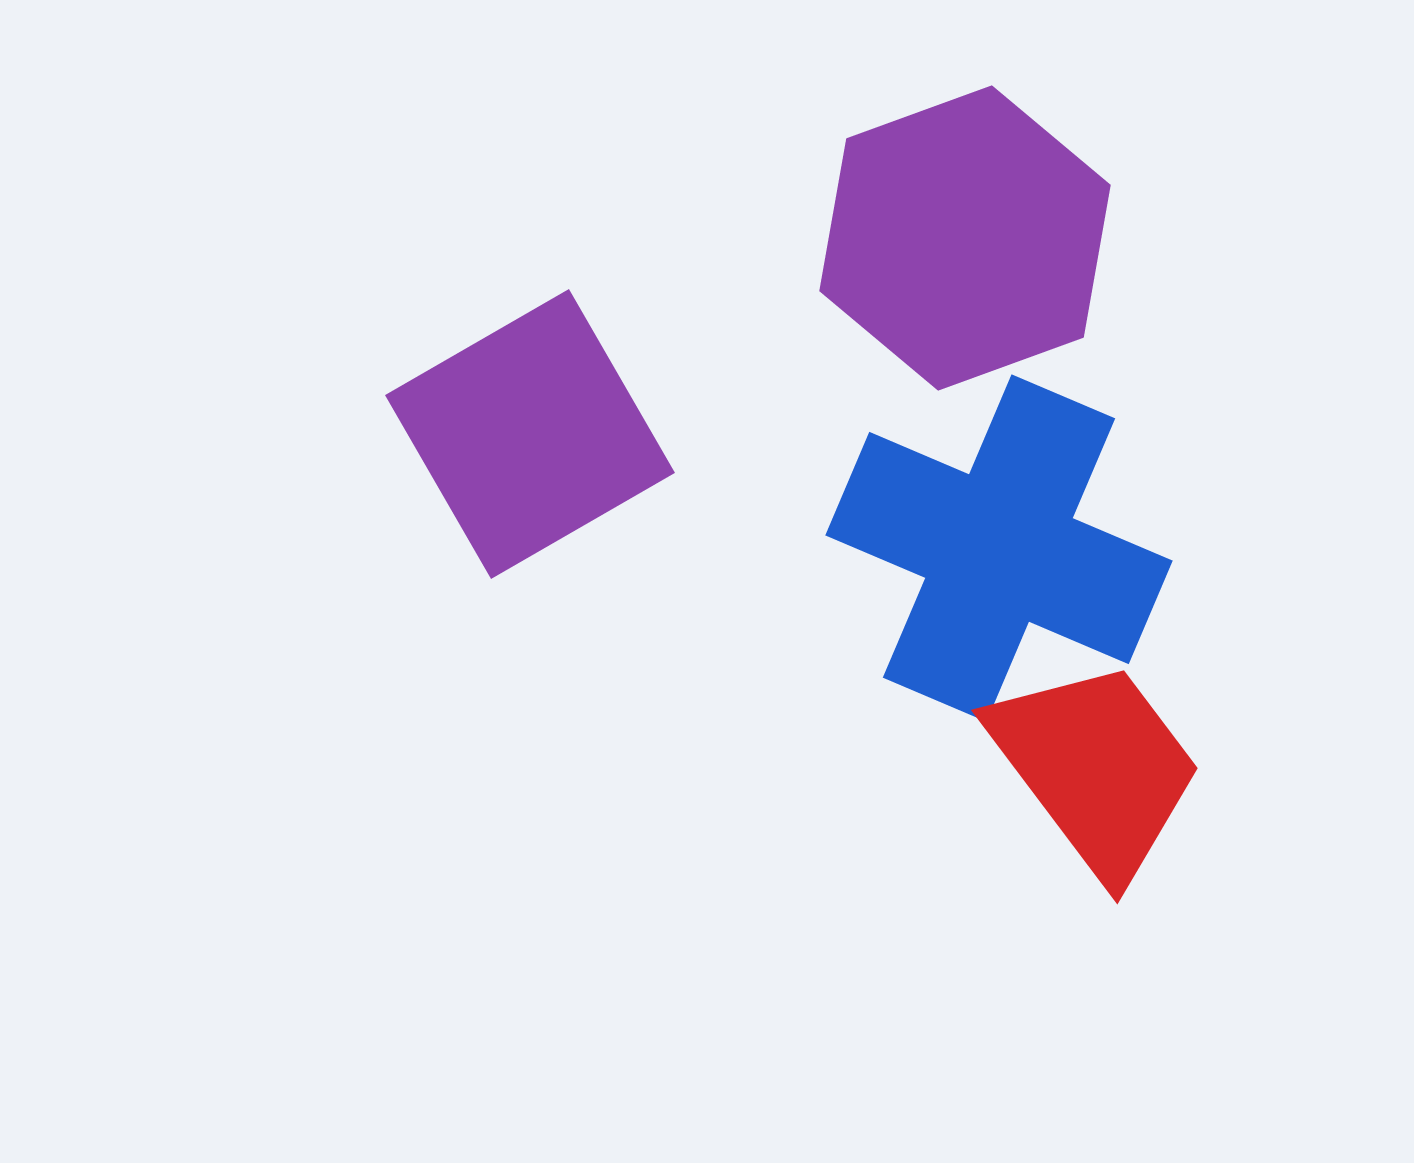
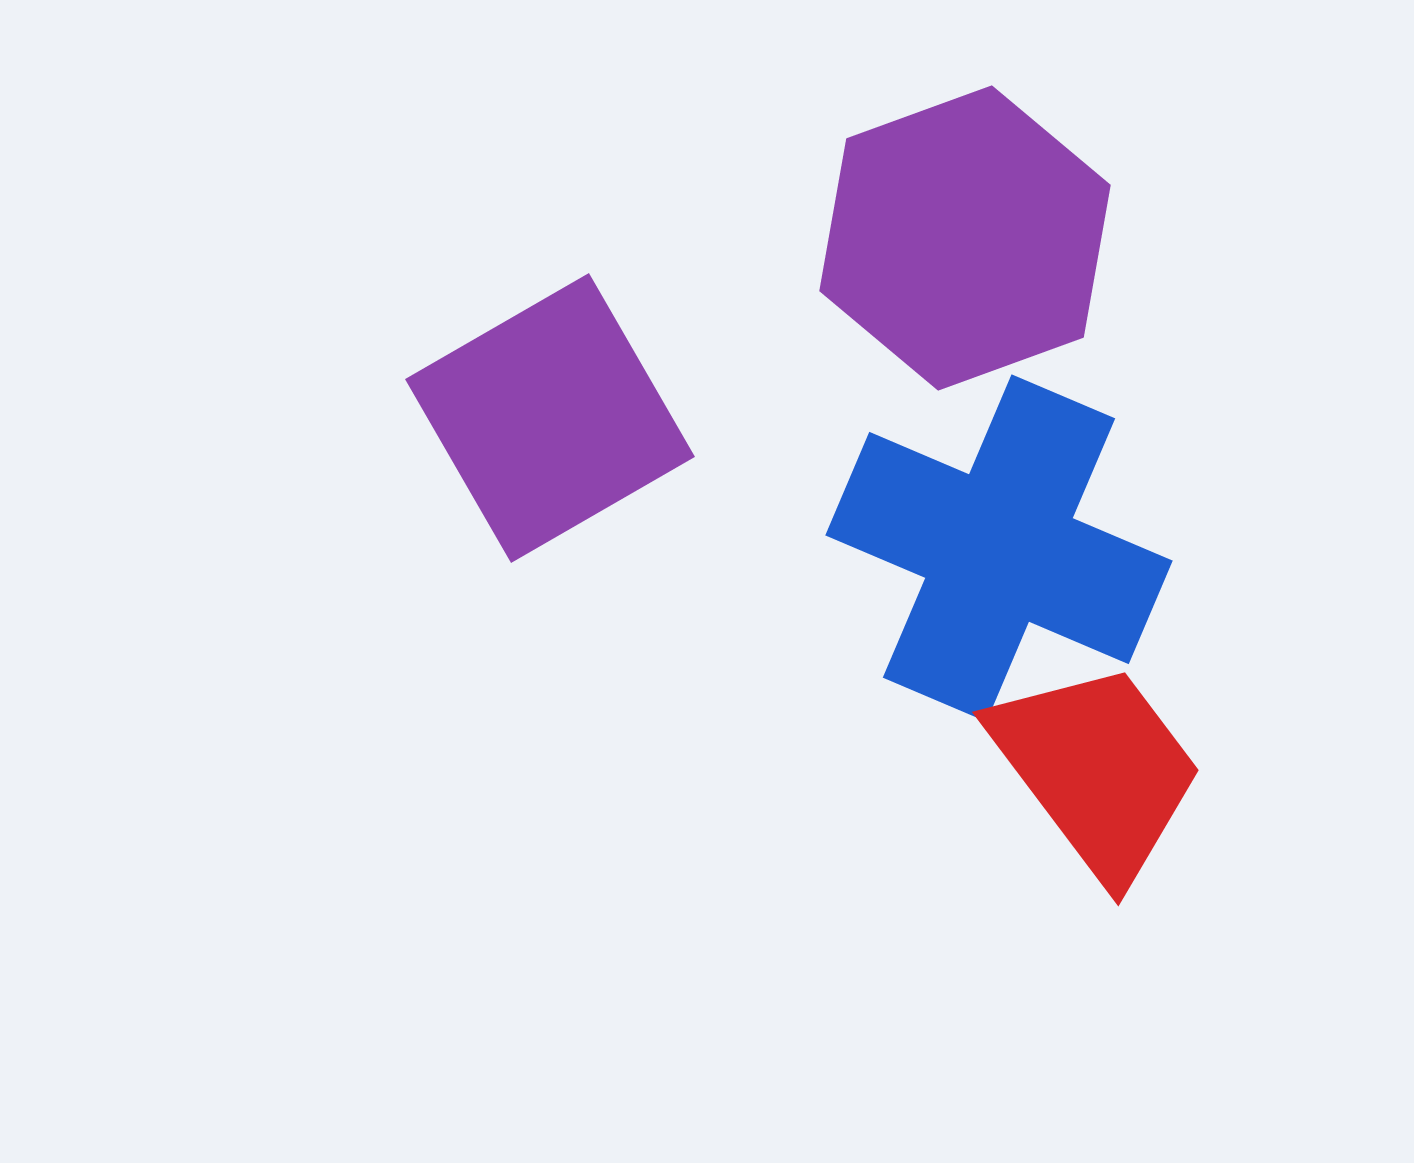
purple square: moved 20 px right, 16 px up
red trapezoid: moved 1 px right, 2 px down
